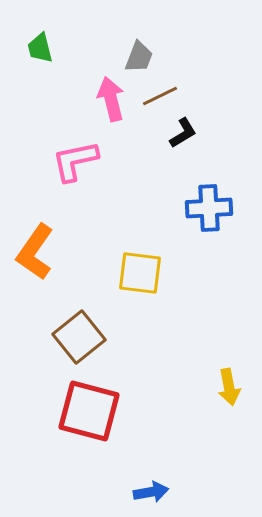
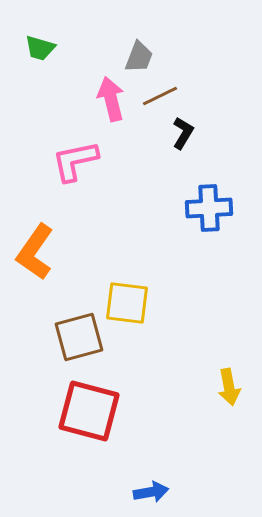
green trapezoid: rotated 60 degrees counterclockwise
black L-shape: rotated 28 degrees counterclockwise
yellow square: moved 13 px left, 30 px down
brown square: rotated 24 degrees clockwise
